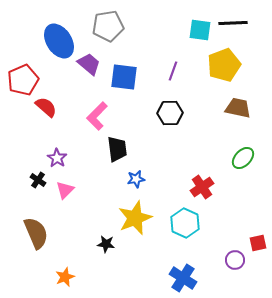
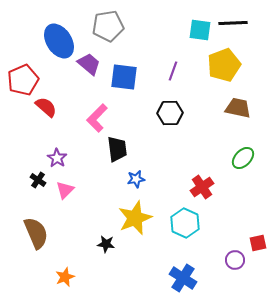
pink L-shape: moved 2 px down
